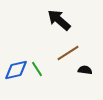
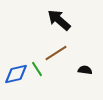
brown line: moved 12 px left
blue diamond: moved 4 px down
